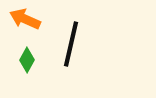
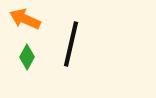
green diamond: moved 3 px up
